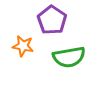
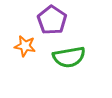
orange star: moved 2 px right
